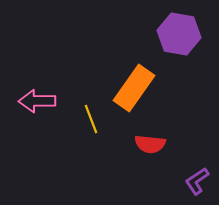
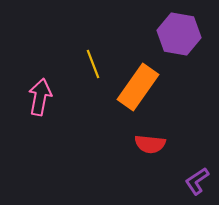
orange rectangle: moved 4 px right, 1 px up
pink arrow: moved 3 px right, 4 px up; rotated 102 degrees clockwise
yellow line: moved 2 px right, 55 px up
